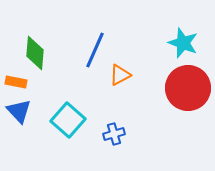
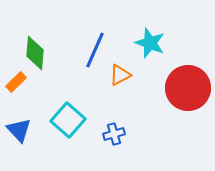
cyan star: moved 33 px left
orange rectangle: rotated 55 degrees counterclockwise
blue triangle: moved 19 px down
